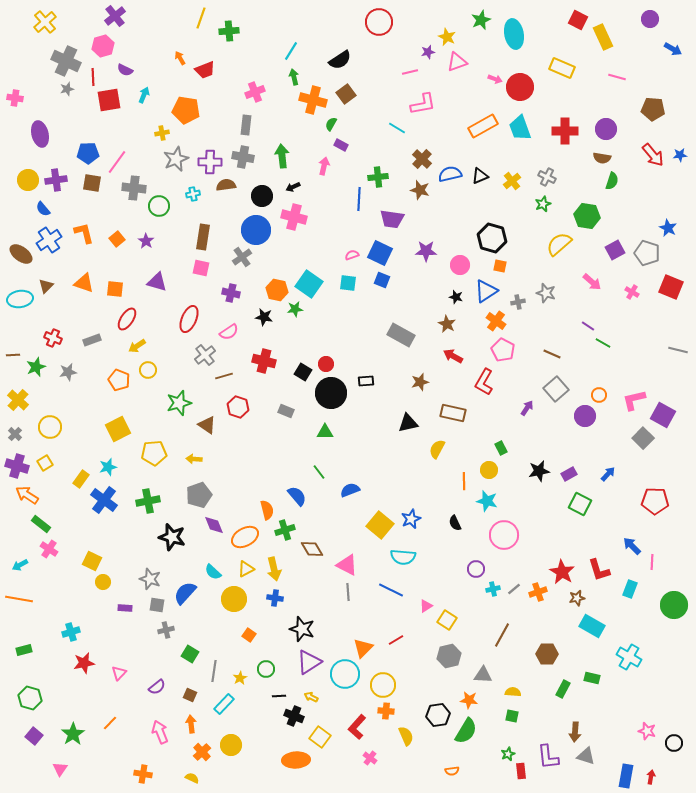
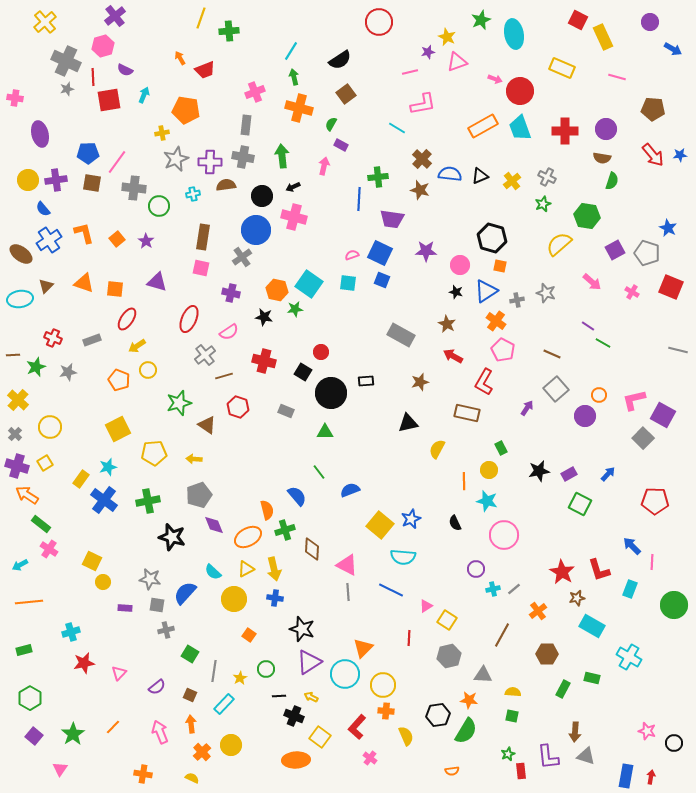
purple circle at (650, 19): moved 3 px down
red circle at (520, 87): moved 4 px down
orange cross at (313, 100): moved 14 px left, 8 px down
blue semicircle at (450, 174): rotated 20 degrees clockwise
black star at (456, 297): moved 5 px up
gray cross at (518, 302): moved 1 px left, 2 px up
red circle at (326, 364): moved 5 px left, 12 px up
brown rectangle at (453, 413): moved 14 px right
orange ellipse at (245, 537): moved 3 px right
brown diamond at (312, 549): rotated 35 degrees clockwise
gray star at (150, 579): rotated 10 degrees counterclockwise
orange cross at (538, 592): moved 19 px down; rotated 18 degrees counterclockwise
orange line at (19, 599): moved 10 px right, 3 px down; rotated 16 degrees counterclockwise
red line at (396, 640): moved 13 px right, 2 px up; rotated 56 degrees counterclockwise
green hexagon at (30, 698): rotated 15 degrees clockwise
orange line at (110, 723): moved 3 px right, 4 px down
